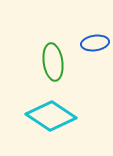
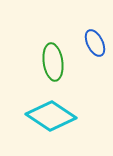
blue ellipse: rotated 72 degrees clockwise
